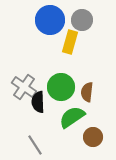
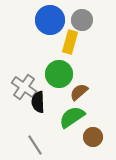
green circle: moved 2 px left, 13 px up
brown semicircle: moved 8 px left; rotated 42 degrees clockwise
